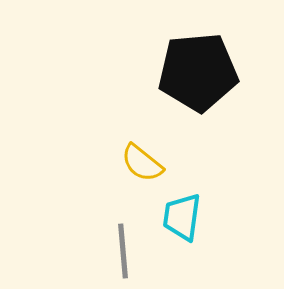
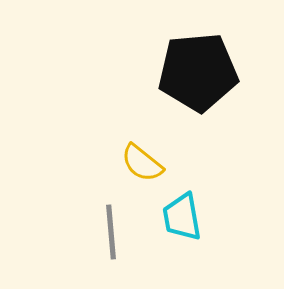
cyan trapezoid: rotated 18 degrees counterclockwise
gray line: moved 12 px left, 19 px up
